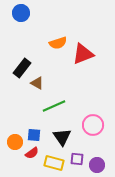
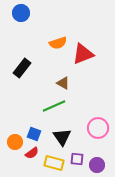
brown triangle: moved 26 px right
pink circle: moved 5 px right, 3 px down
blue square: moved 1 px up; rotated 16 degrees clockwise
